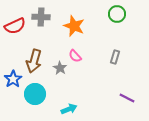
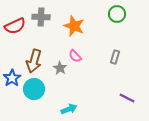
blue star: moved 1 px left, 1 px up
cyan circle: moved 1 px left, 5 px up
